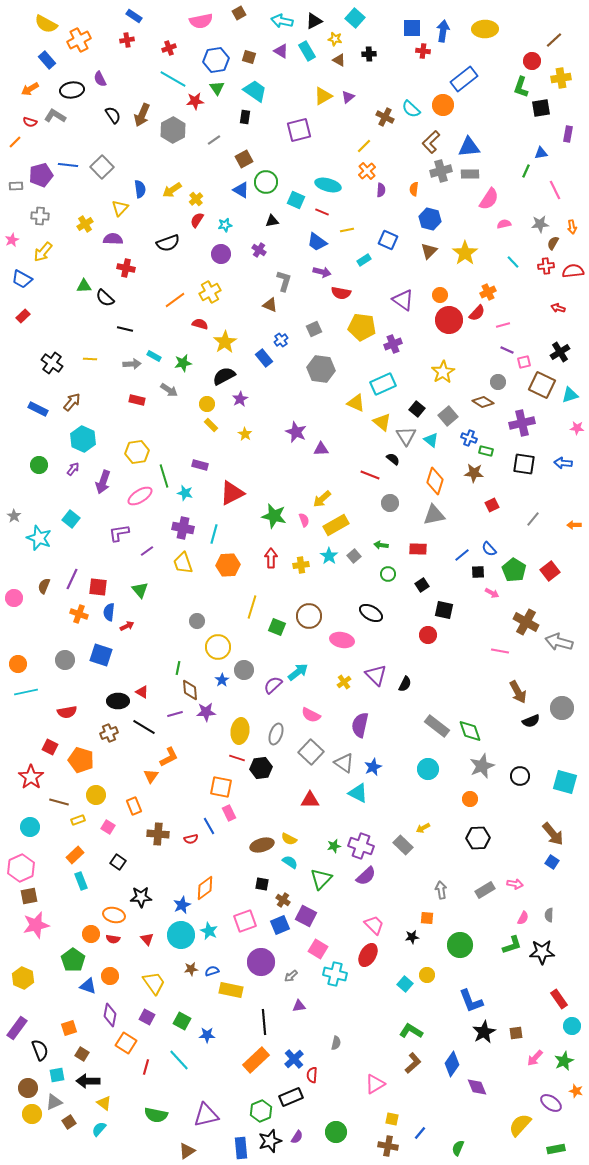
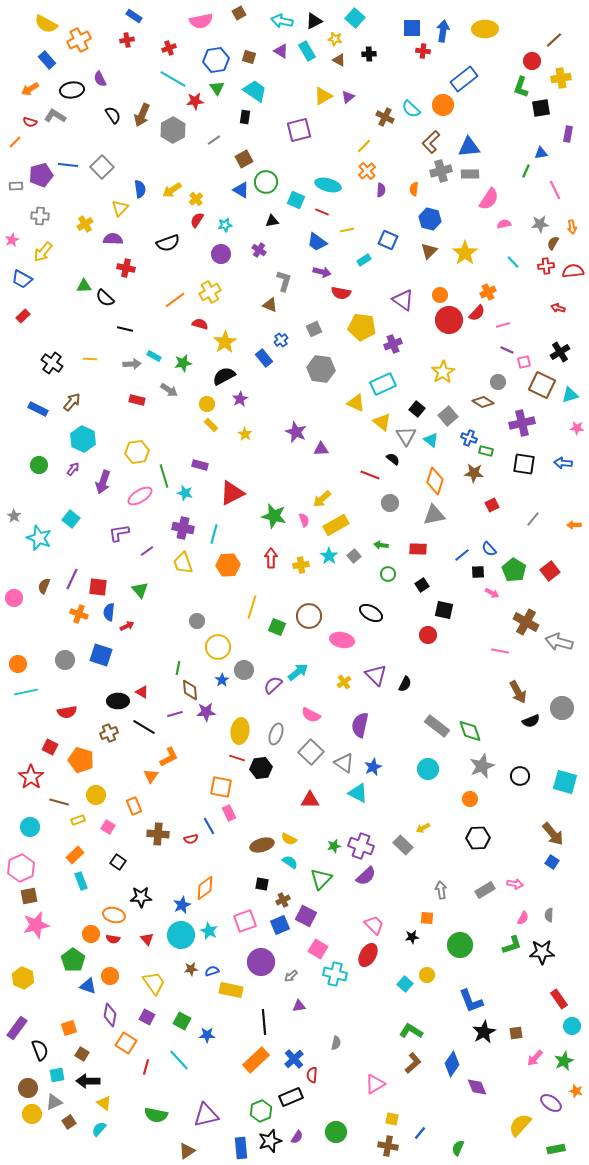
brown cross at (283, 900): rotated 32 degrees clockwise
